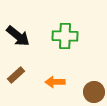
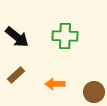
black arrow: moved 1 px left, 1 px down
orange arrow: moved 2 px down
